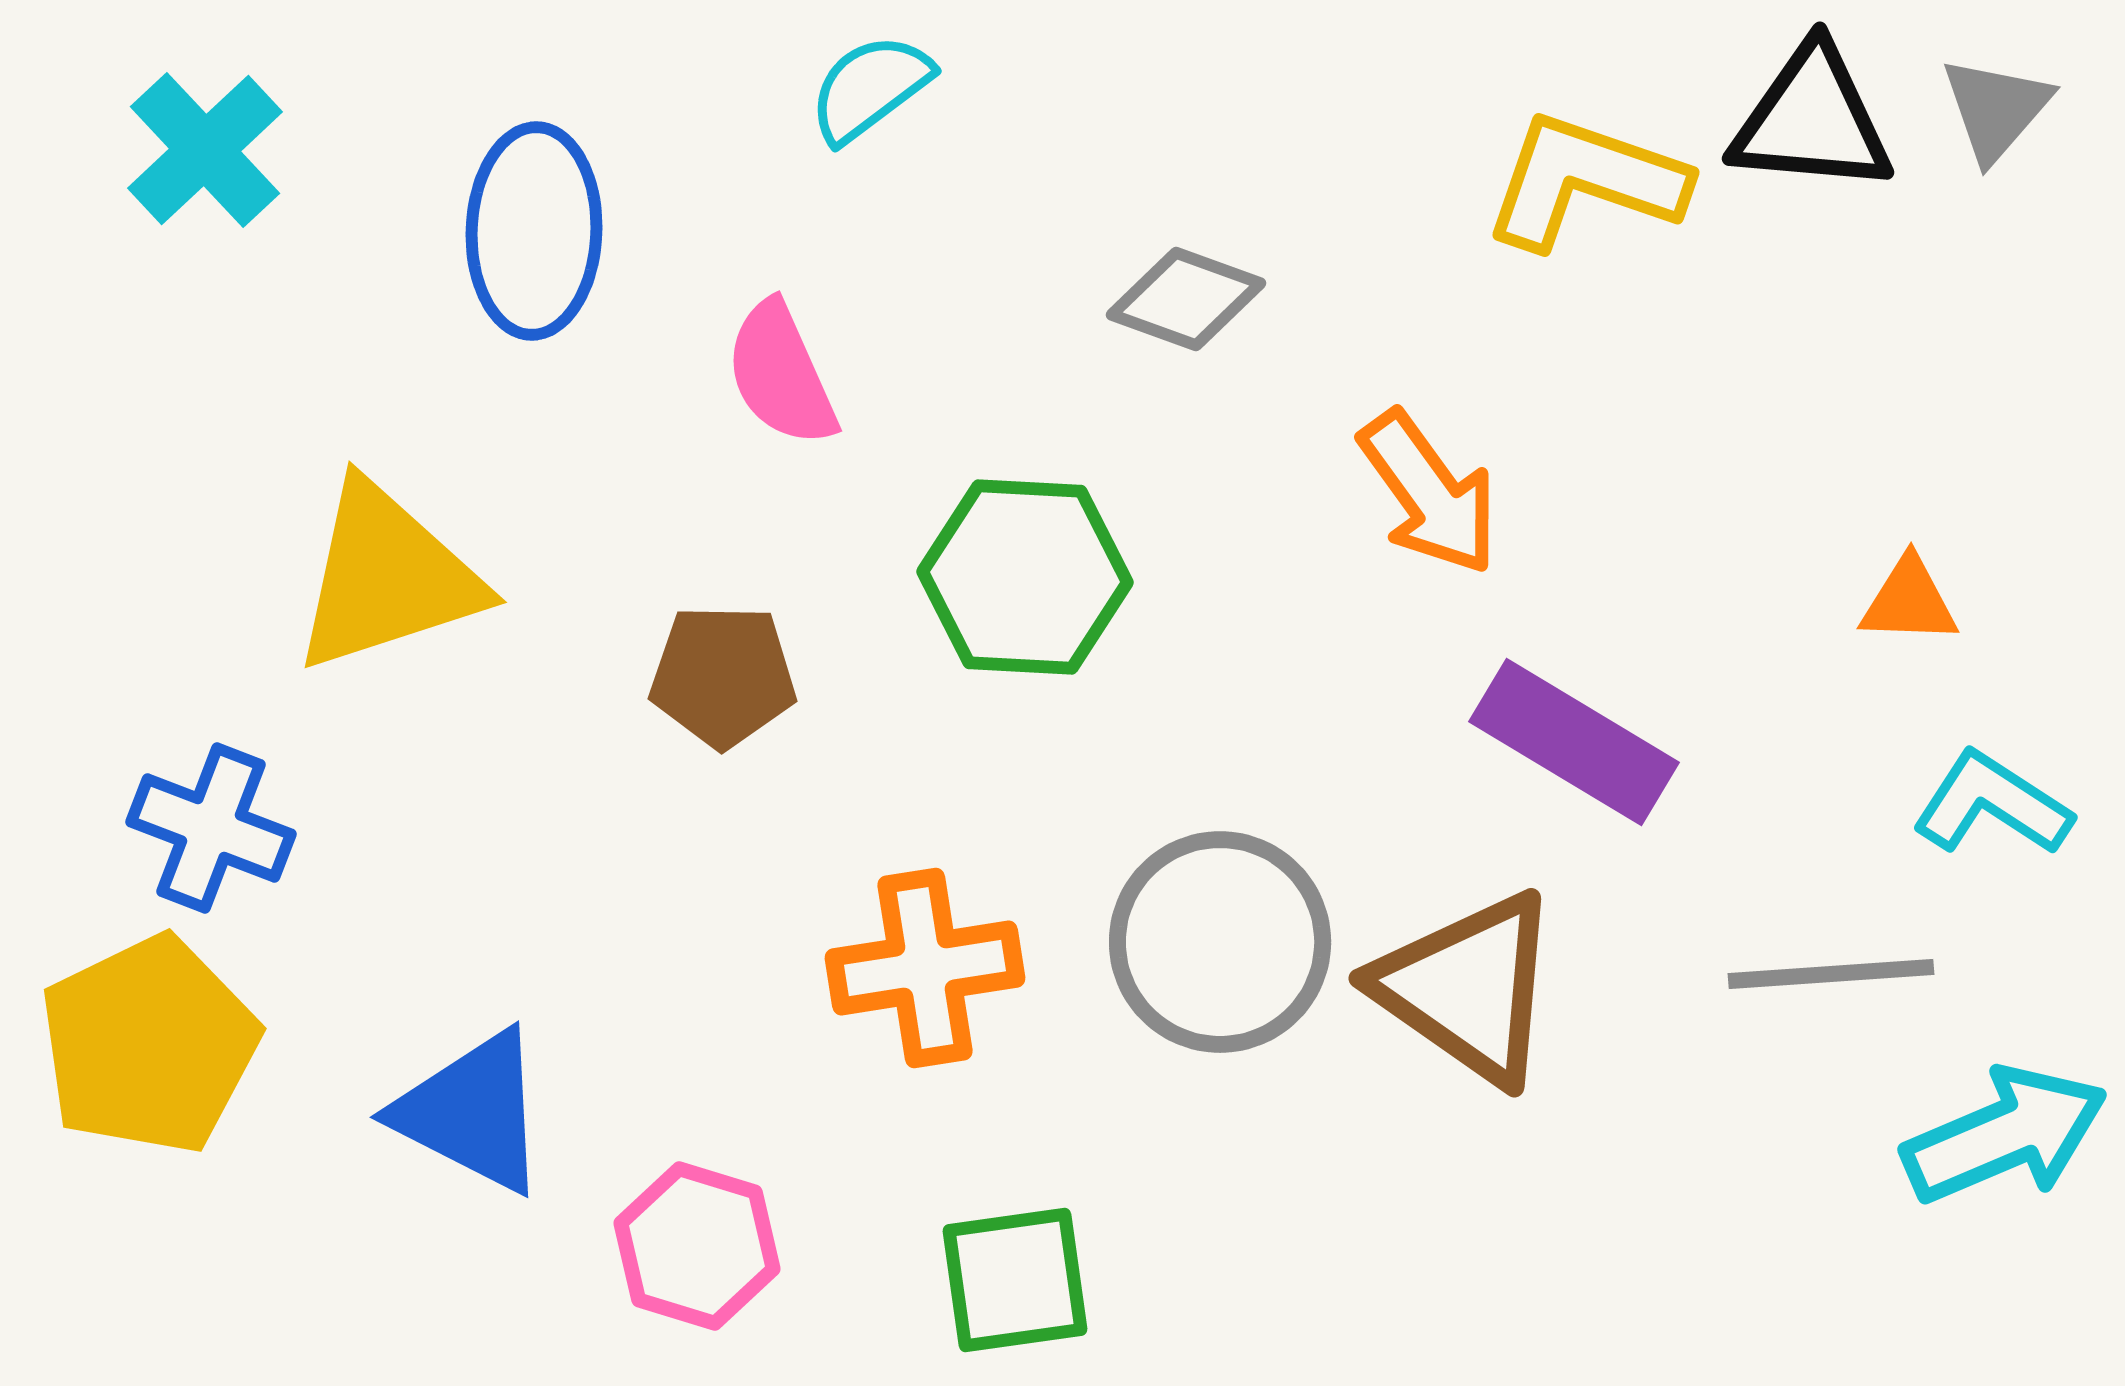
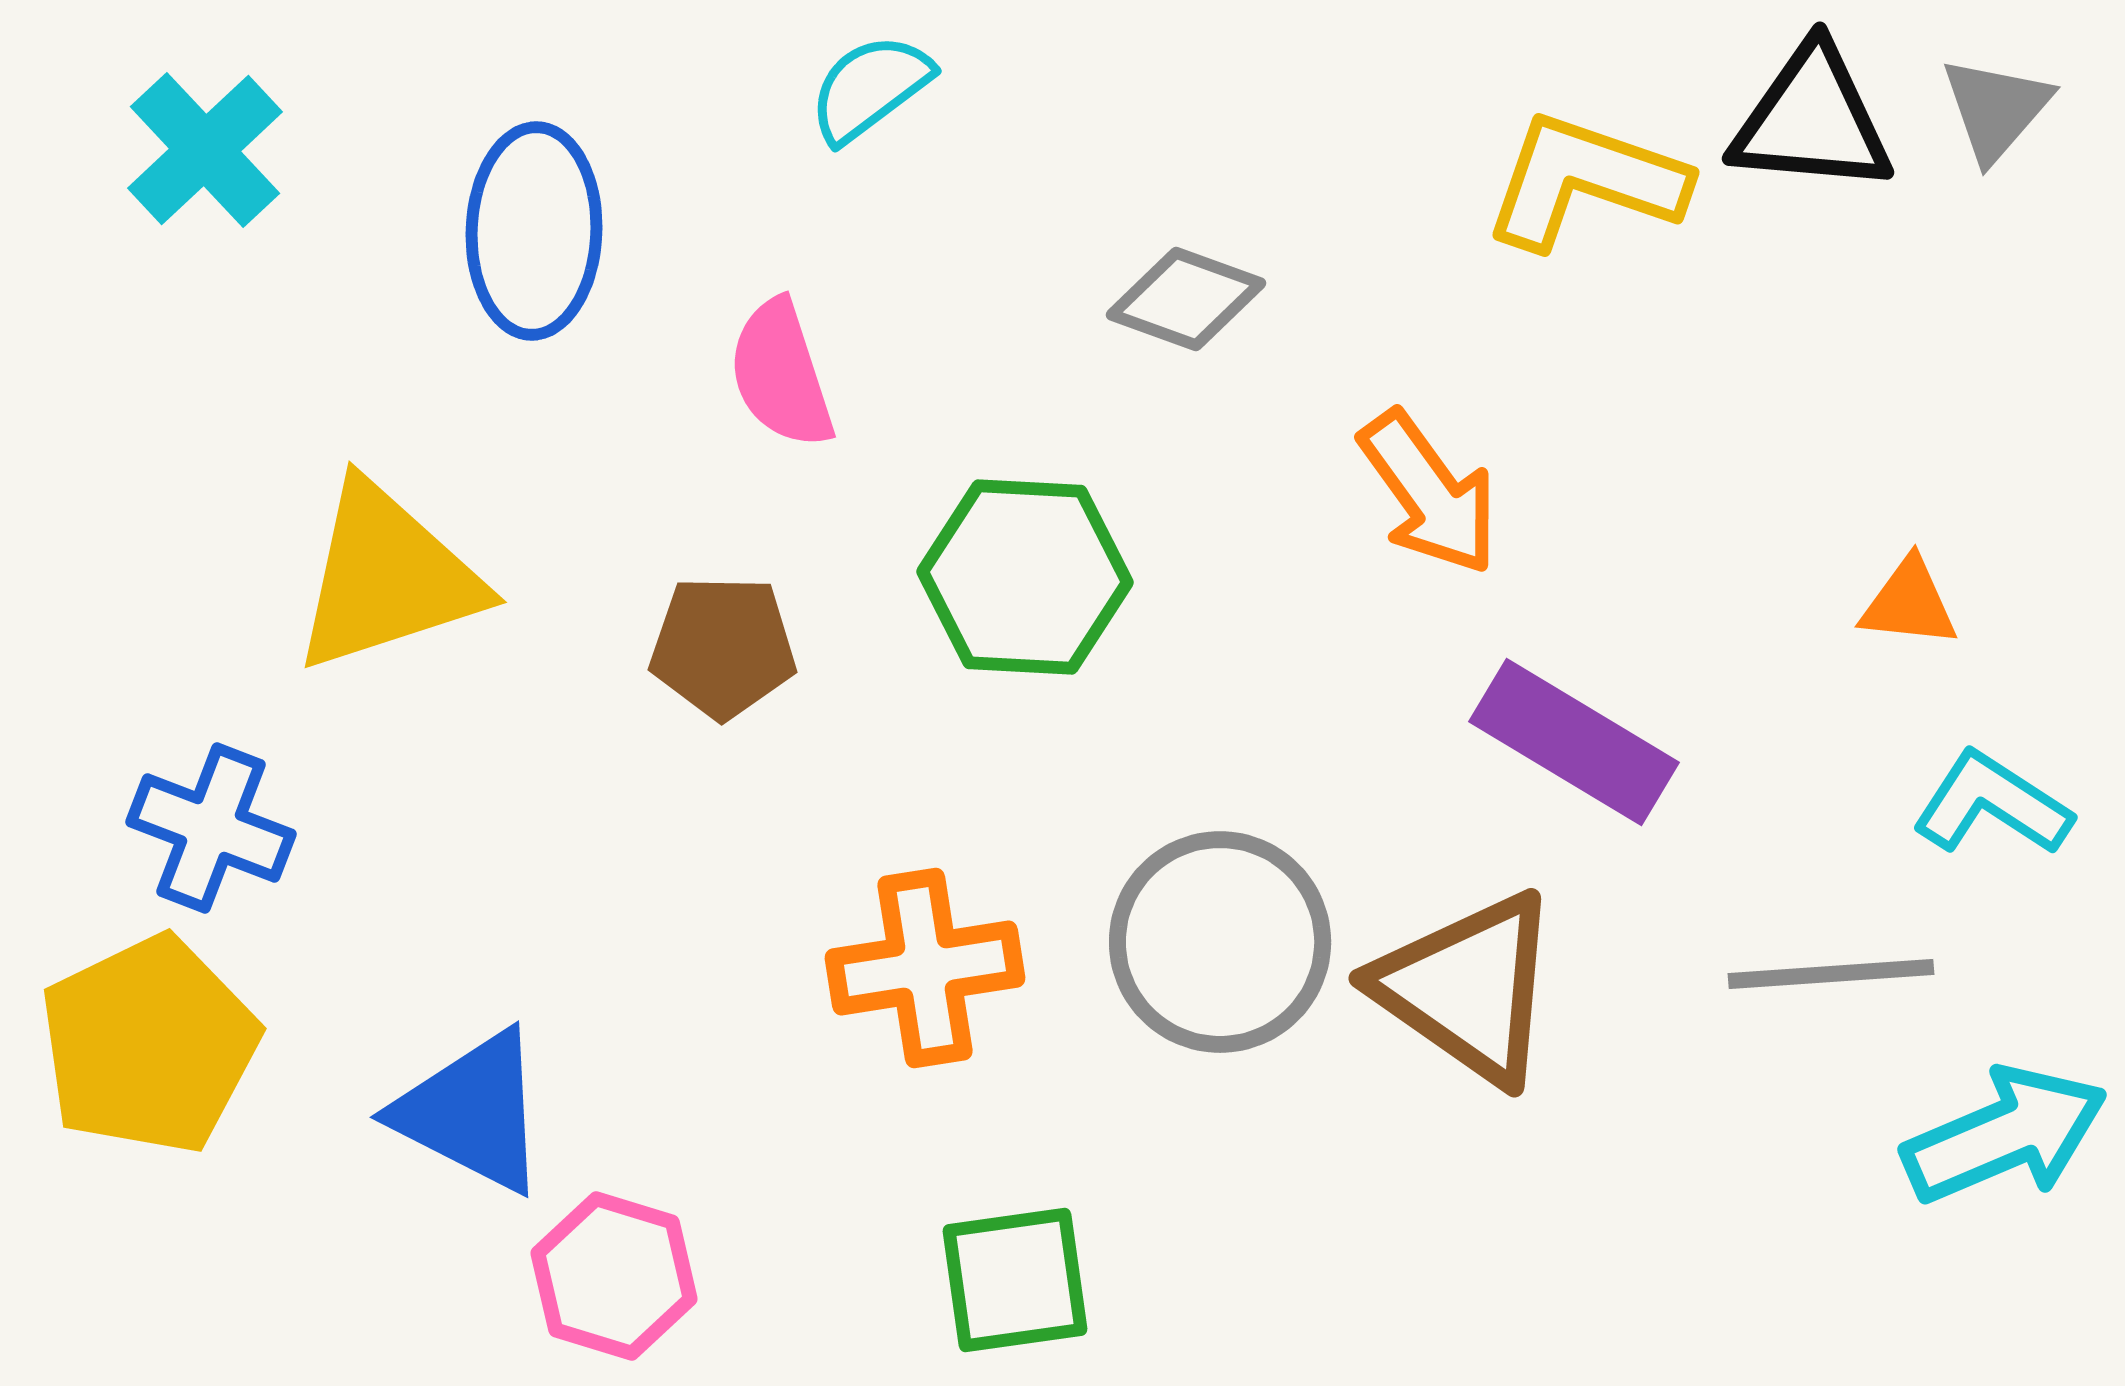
pink semicircle: rotated 6 degrees clockwise
orange triangle: moved 2 px down; rotated 4 degrees clockwise
brown pentagon: moved 29 px up
pink hexagon: moved 83 px left, 30 px down
